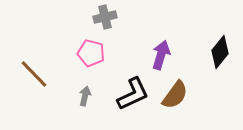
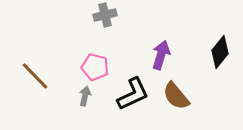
gray cross: moved 2 px up
pink pentagon: moved 4 px right, 14 px down
brown line: moved 1 px right, 2 px down
brown semicircle: moved 1 px right, 1 px down; rotated 104 degrees clockwise
